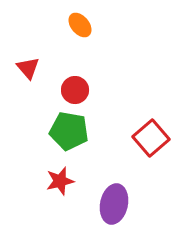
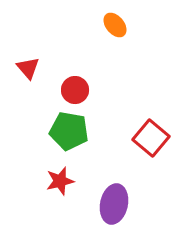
orange ellipse: moved 35 px right
red square: rotated 9 degrees counterclockwise
